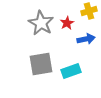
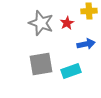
yellow cross: rotated 14 degrees clockwise
gray star: rotated 10 degrees counterclockwise
blue arrow: moved 5 px down
